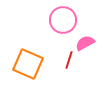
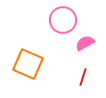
red line: moved 14 px right, 17 px down
